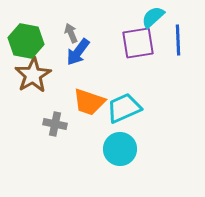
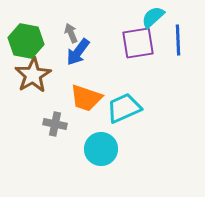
orange trapezoid: moved 3 px left, 4 px up
cyan circle: moved 19 px left
